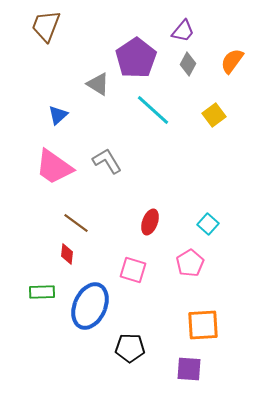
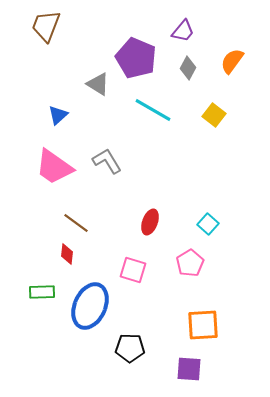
purple pentagon: rotated 15 degrees counterclockwise
gray diamond: moved 4 px down
cyan line: rotated 12 degrees counterclockwise
yellow square: rotated 15 degrees counterclockwise
